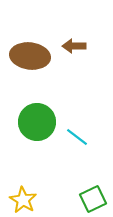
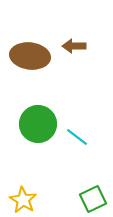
green circle: moved 1 px right, 2 px down
